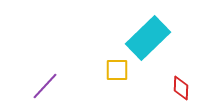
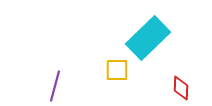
purple line: moved 10 px right; rotated 28 degrees counterclockwise
